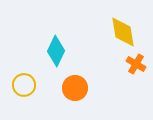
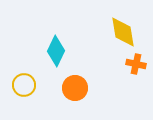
orange cross: rotated 18 degrees counterclockwise
